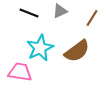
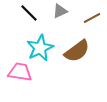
black line: rotated 24 degrees clockwise
brown line: rotated 30 degrees clockwise
